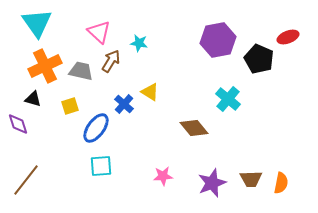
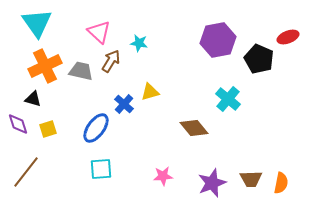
yellow triangle: rotated 48 degrees counterclockwise
yellow square: moved 22 px left, 23 px down
cyan square: moved 3 px down
brown line: moved 8 px up
